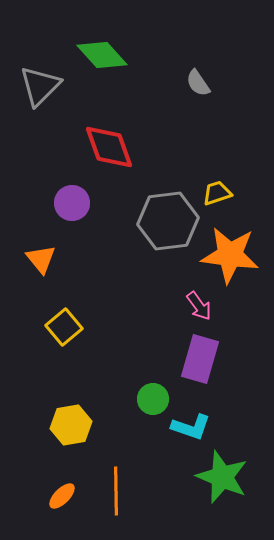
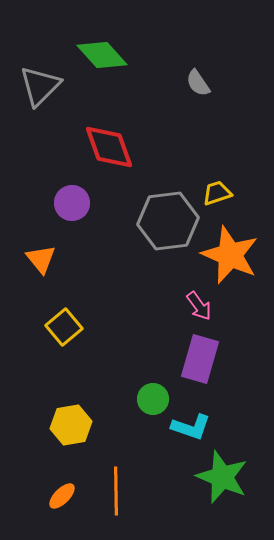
orange star: rotated 16 degrees clockwise
